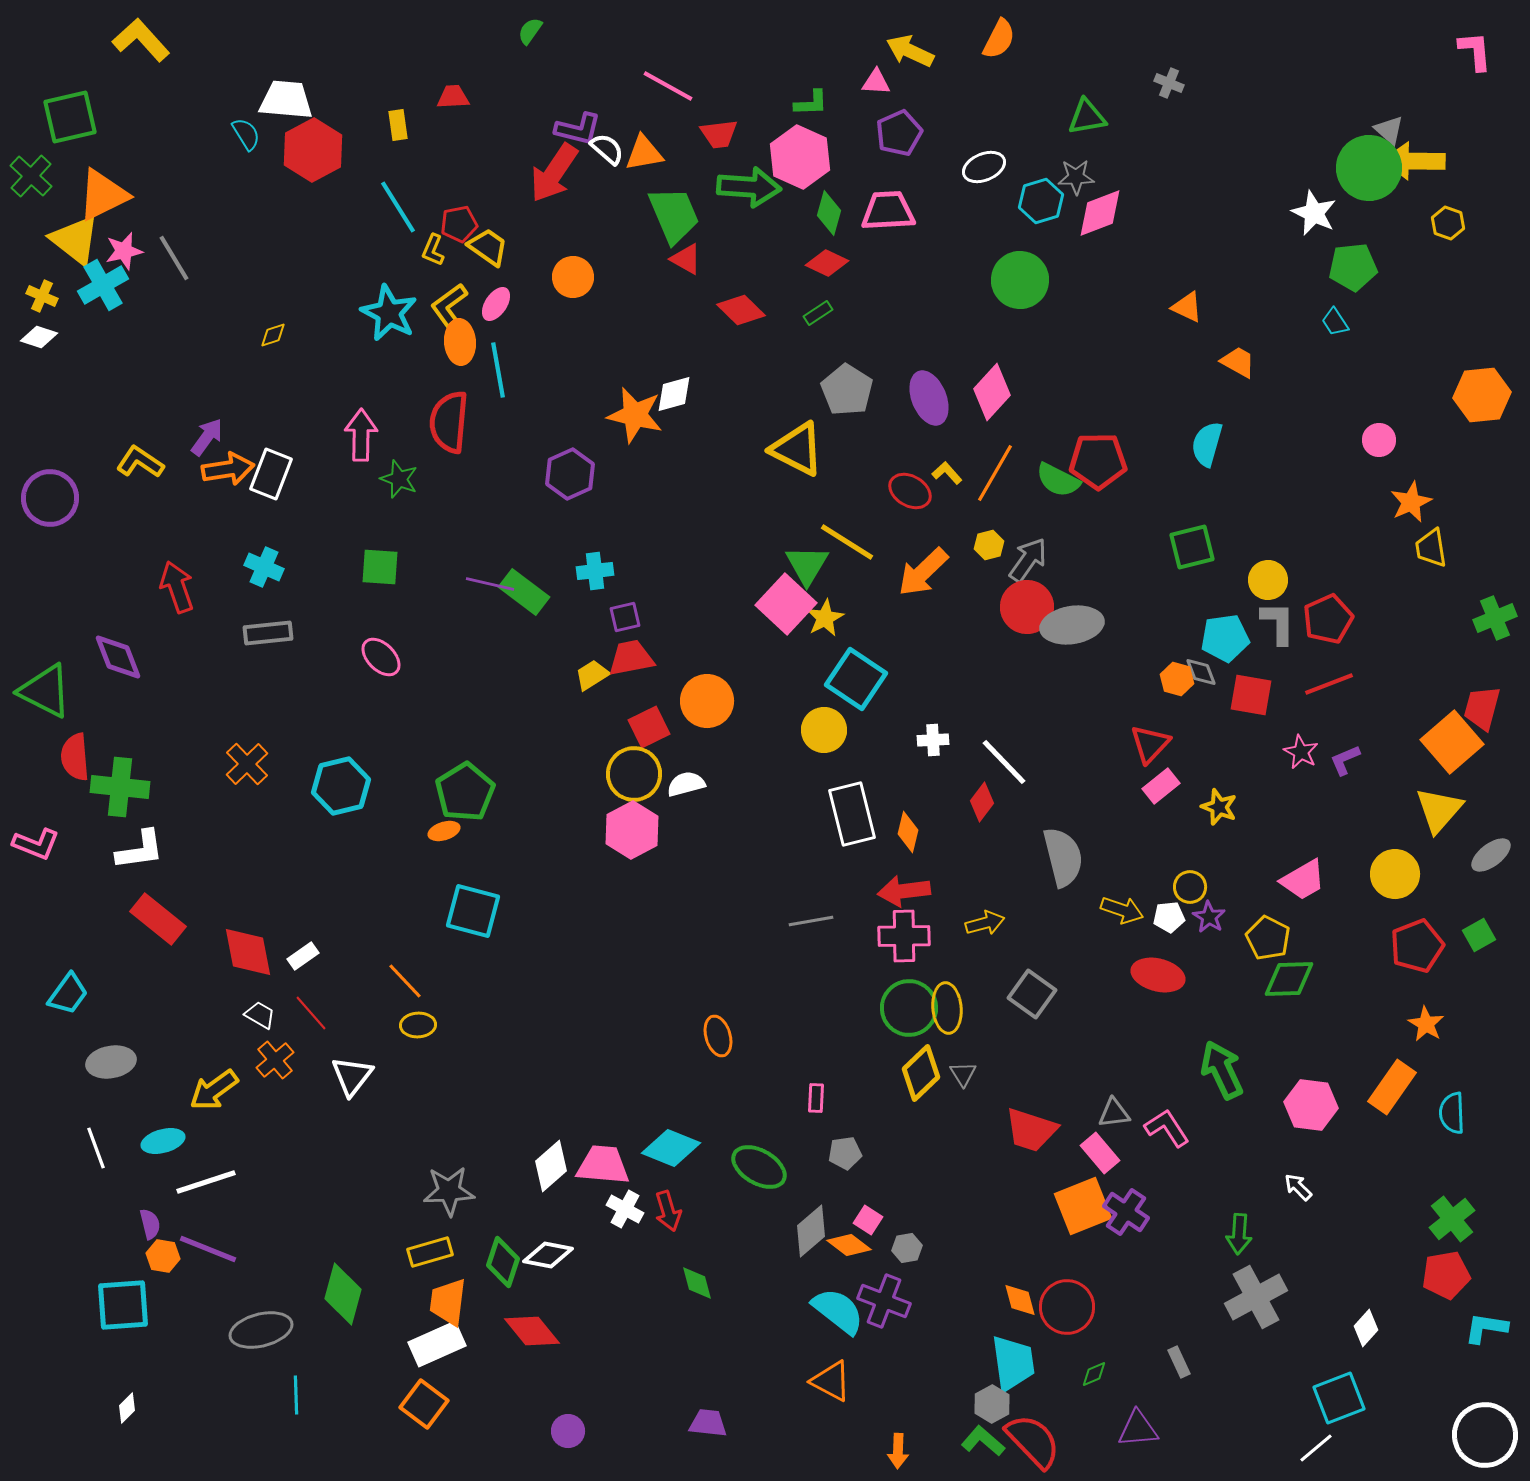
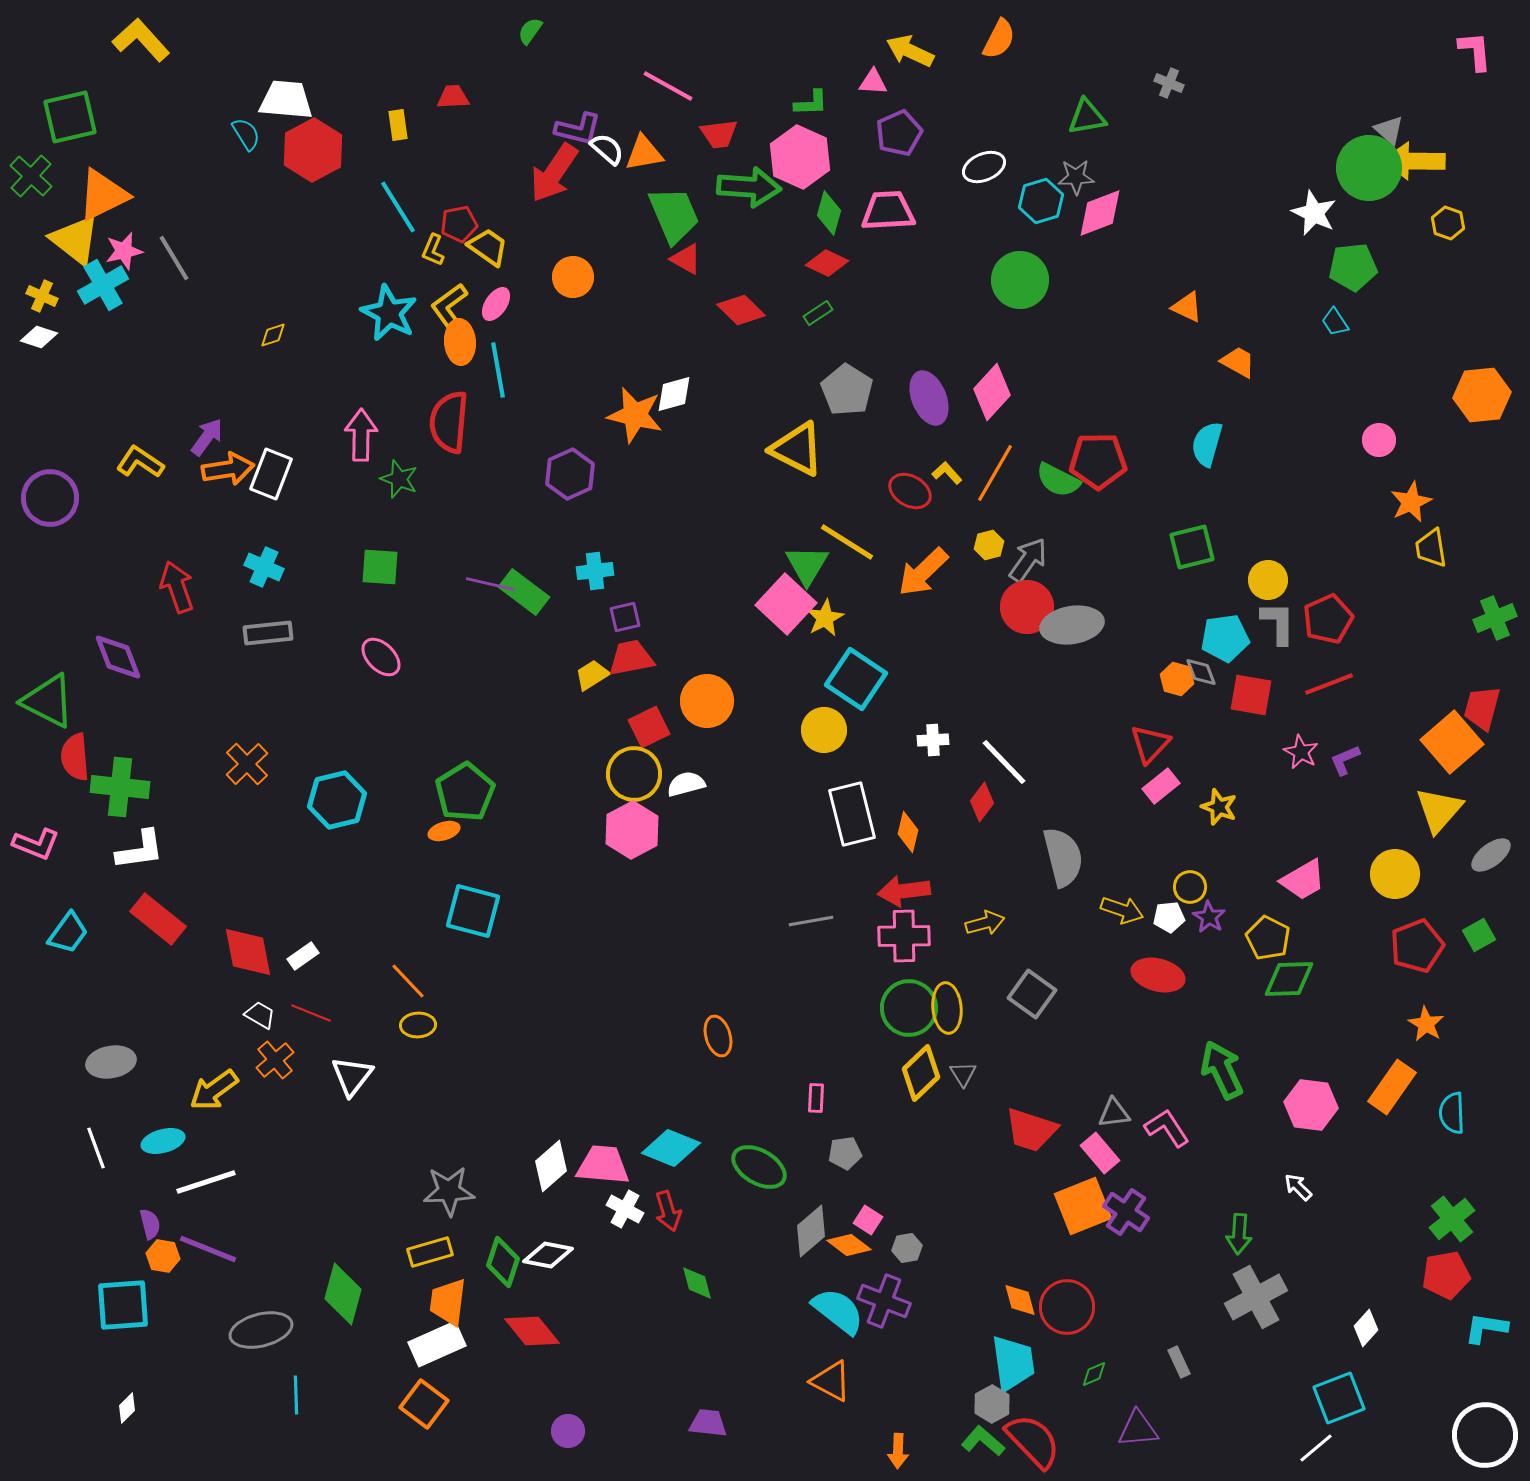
pink triangle at (876, 82): moved 3 px left
green triangle at (45, 691): moved 3 px right, 10 px down
cyan hexagon at (341, 786): moved 4 px left, 14 px down
orange line at (405, 981): moved 3 px right
cyan trapezoid at (68, 994): moved 61 px up
red line at (311, 1013): rotated 27 degrees counterclockwise
